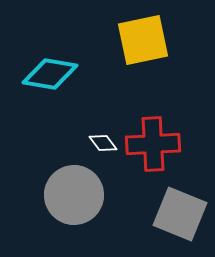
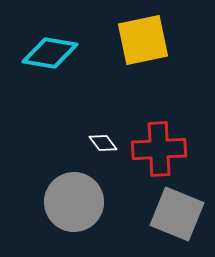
cyan diamond: moved 21 px up
red cross: moved 6 px right, 5 px down
gray circle: moved 7 px down
gray square: moved 3 px left
